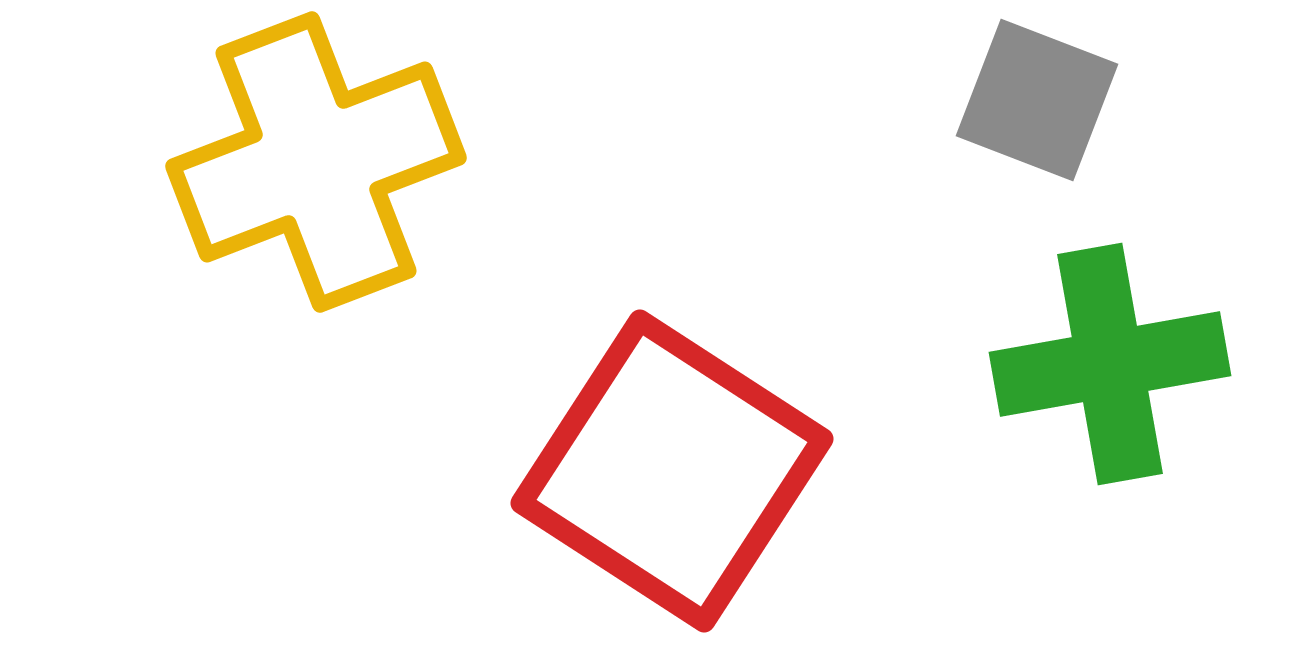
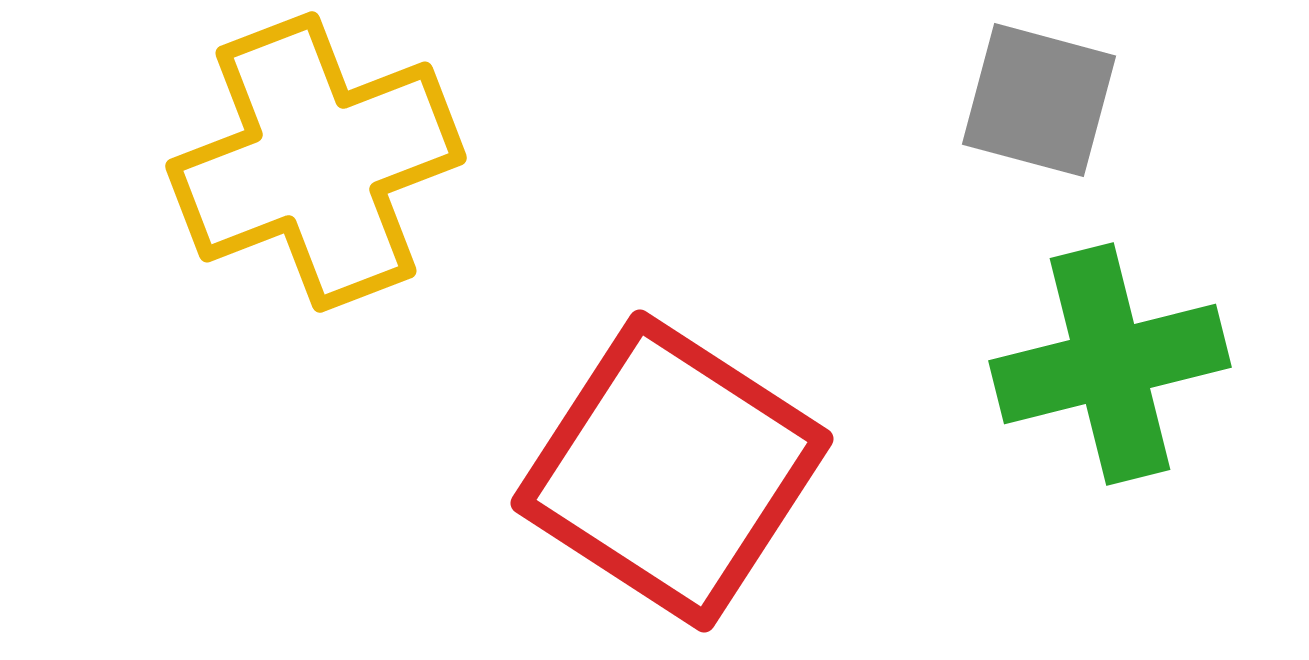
gray square: moved 2 px right; rotated 6 degrees counterclockwise
green cross: rotated 4 degrees counterclockwise
